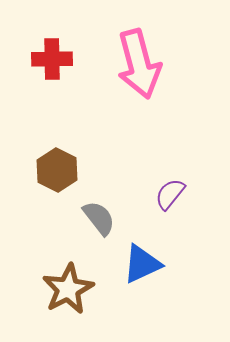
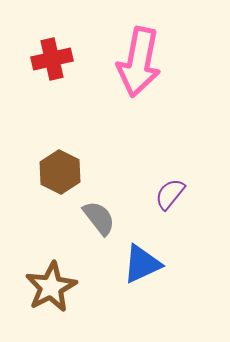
red cross: rotated 12 degrees counterclockwise
pink arrow: moved 2 px up; rotated 26 degrees clockwise
brown hexagon: moved 3 px right, 2 px down
brown star: moved 17 px left, 2 px up
